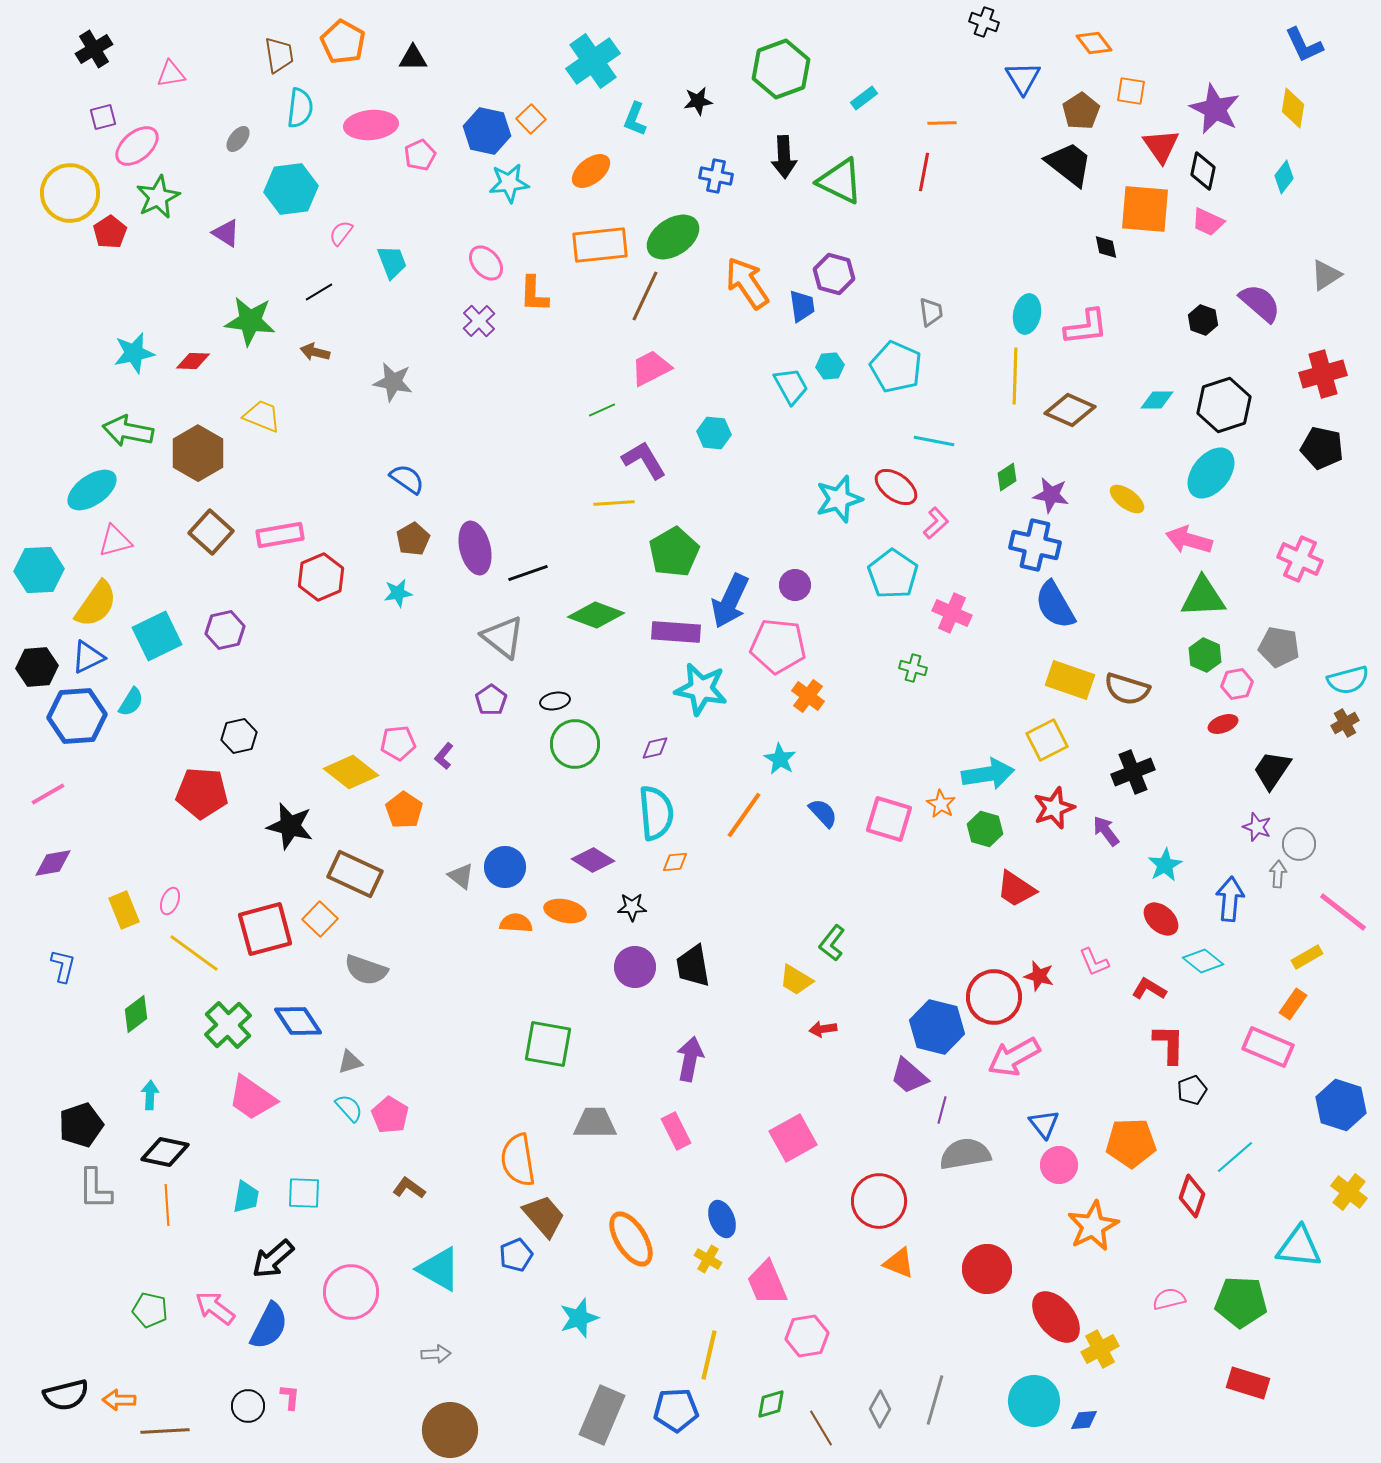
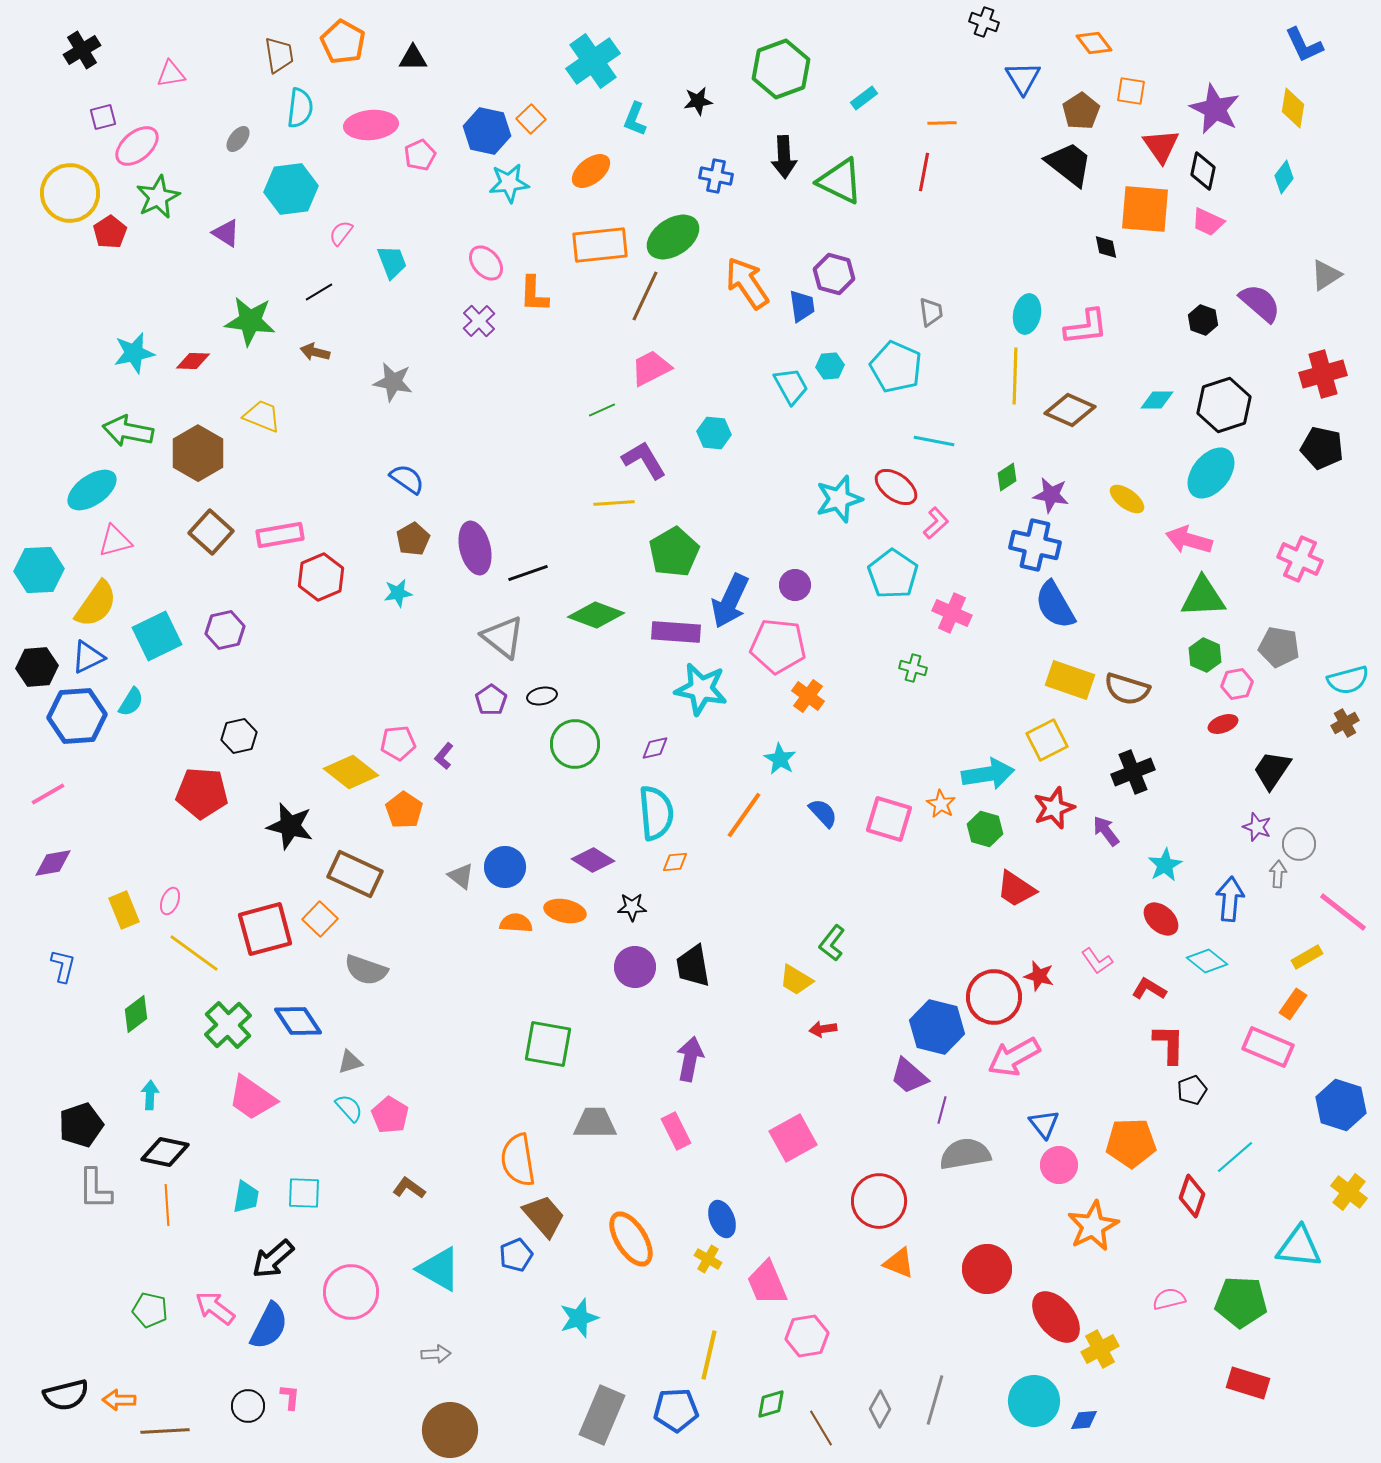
black cross at (94, 49): moved 12 px left, 1 px down
black ellipse at (555, 701): moved 13 px left, 5 px up
cyan diamond at (1203, 961): moved 4 px right
pink L-shape at (1094, 962): moved 3 px right, 1 px up; rotated 12 degrees counterclockwise
